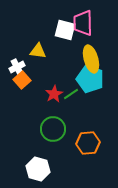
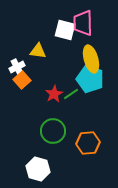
green circle: moved 2 px down
